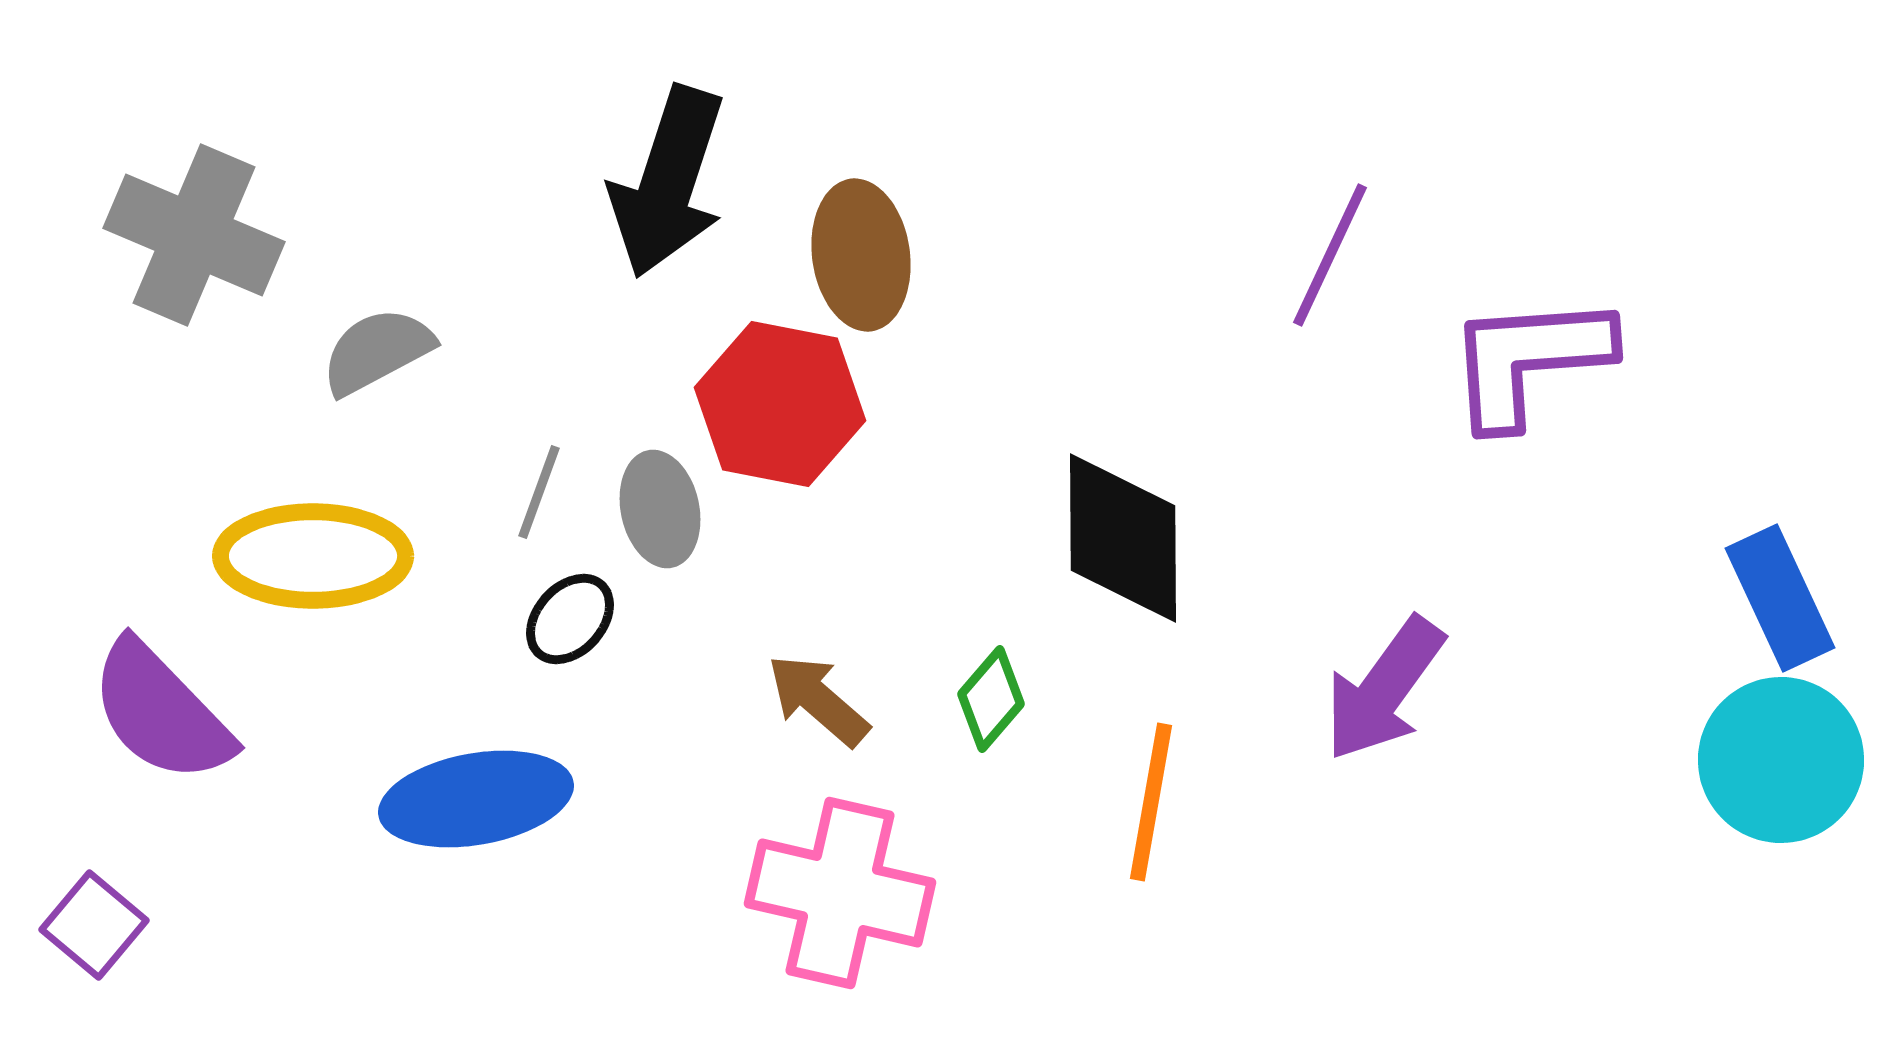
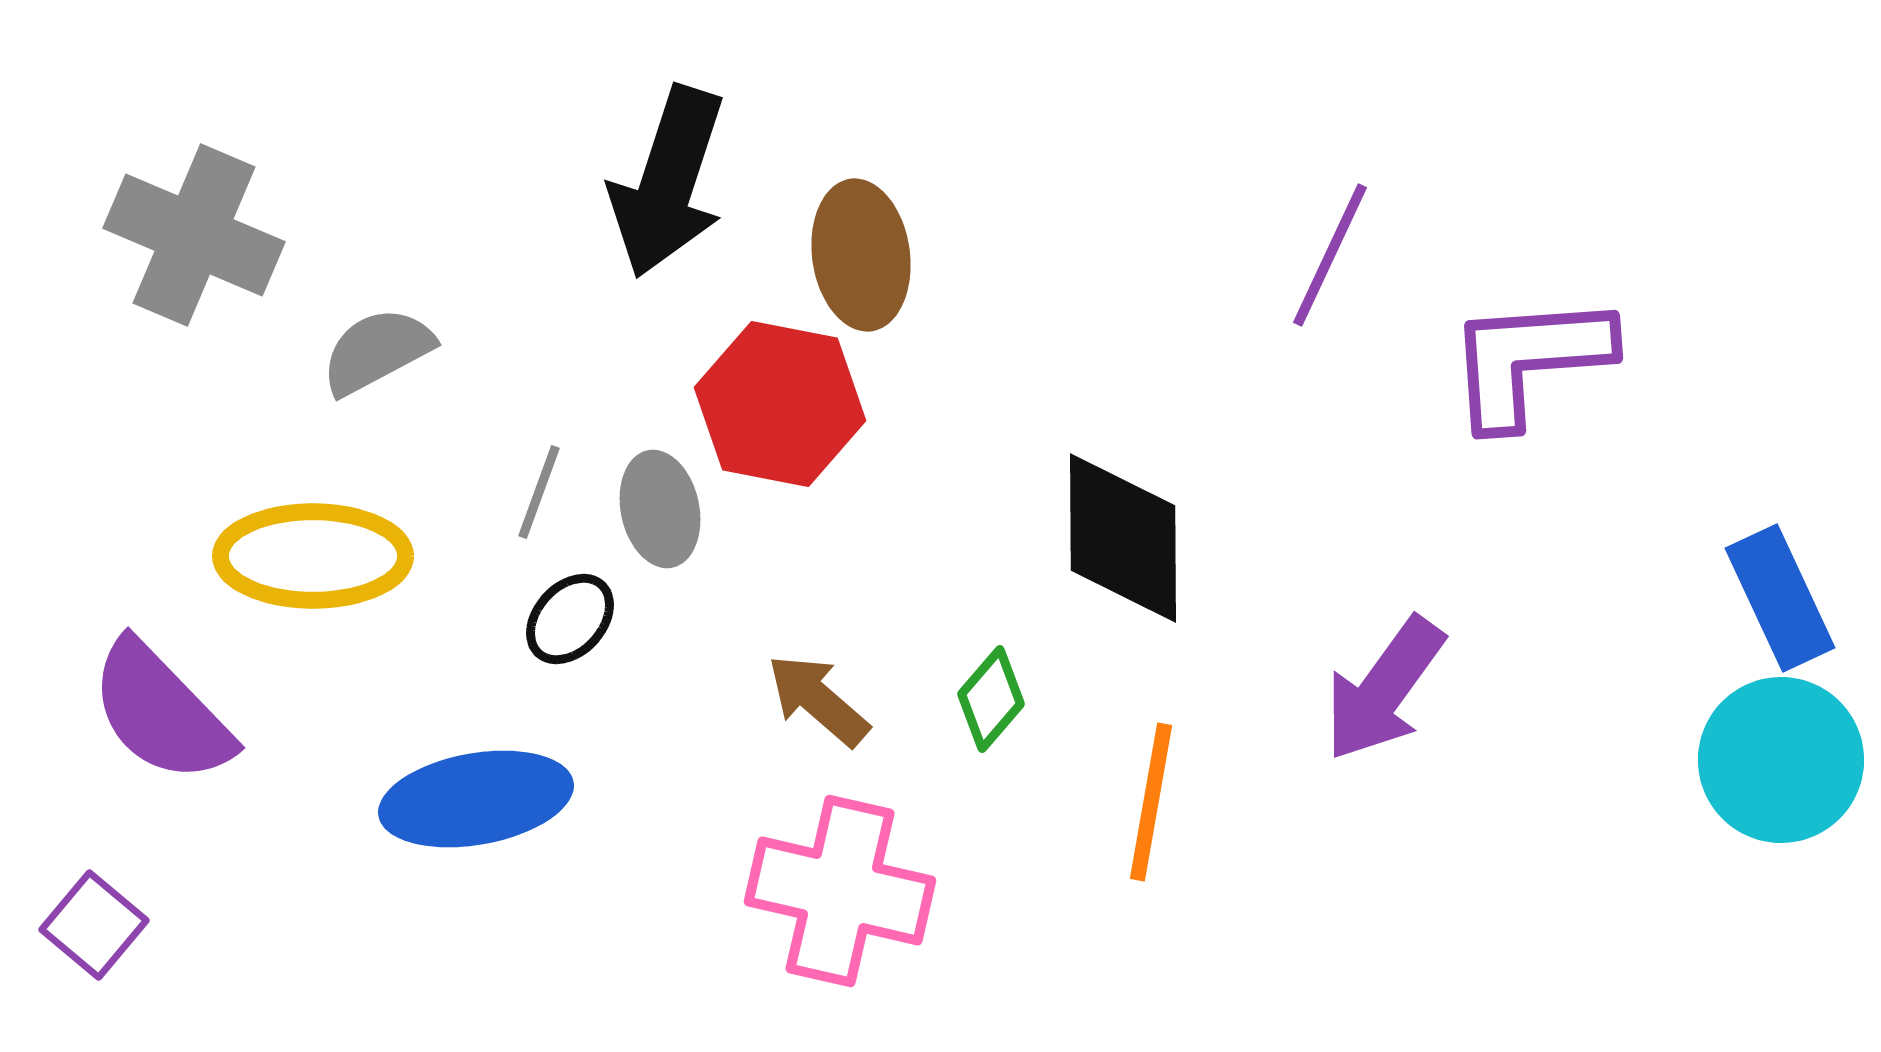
pink cross: moved 2 px up
